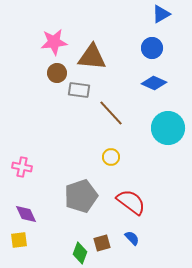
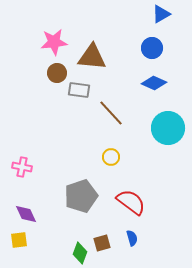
blue semicircle: rotated 28 degrees clockwise
